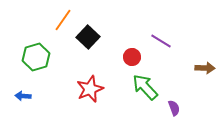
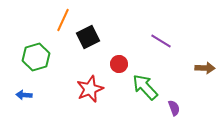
orange line: rotated 10 degrees counterclockwise
black square: rotated 20 degrees clockwise
red circle: moved 13 px left, 7 px down
blue arrow: moved 1 px right, 1 px up
